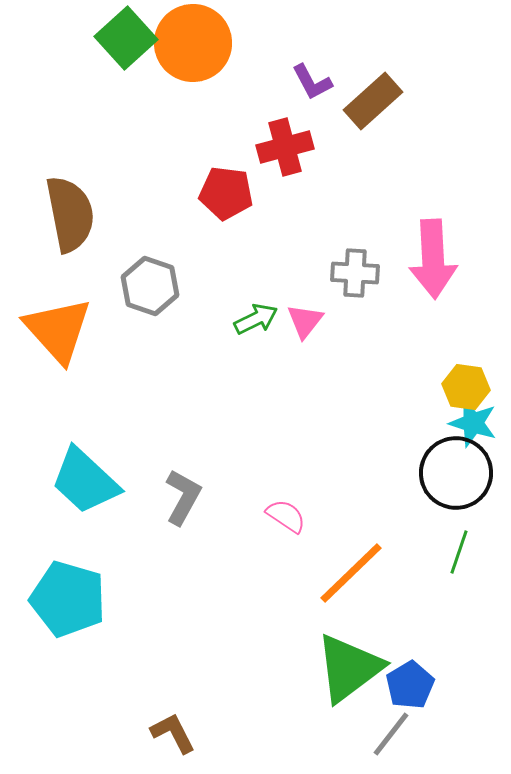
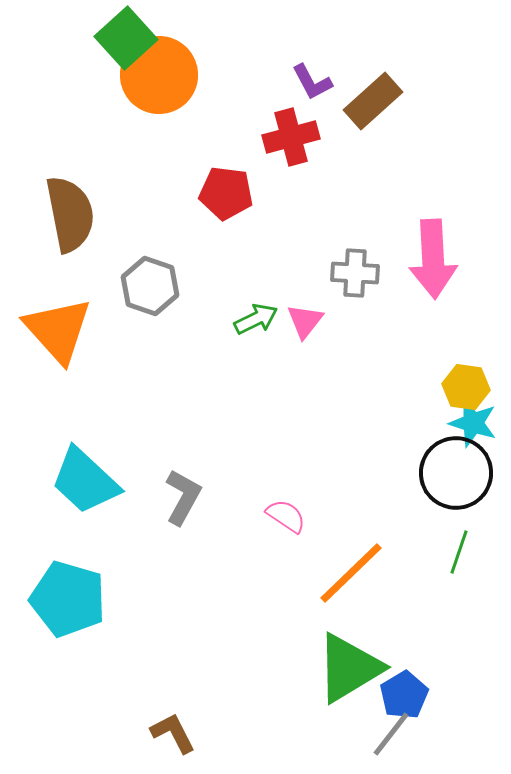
orange circle: moved 34 px left, 32 px down
red cross: moved 6 px right, 10 px up
green triangle: rotated 6 degrees clockwise
blue pentagon: moved 6 px left, 10 px down
